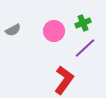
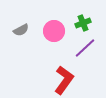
gray semicircle: moved 8 px right
